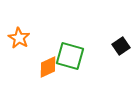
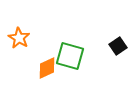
black square: moved 3 px left
orange diamond: moved 1 px left, 1 px down
